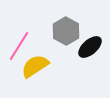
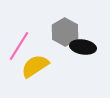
gray hexagon: moved 1 px left, 1 px down
black ellipse: moved 7 px left; rotated 50 degrees clockwise
